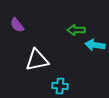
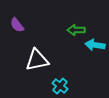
cyan cross: rotated 35 degrees clockwise
